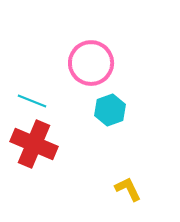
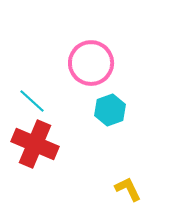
cyan line: rotated 20 degrees clockwise
red cross: moved 1 px right
